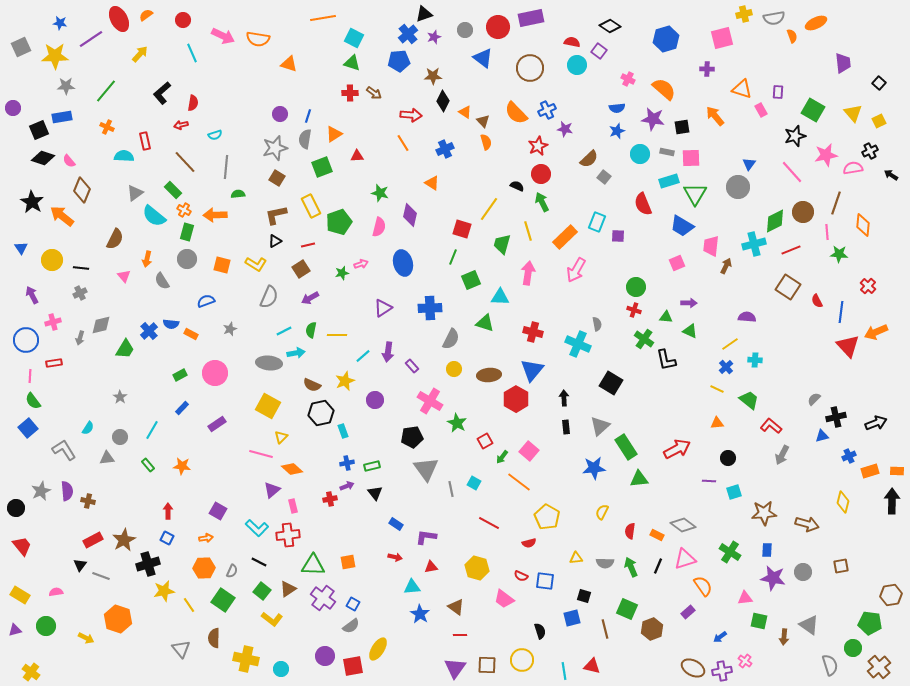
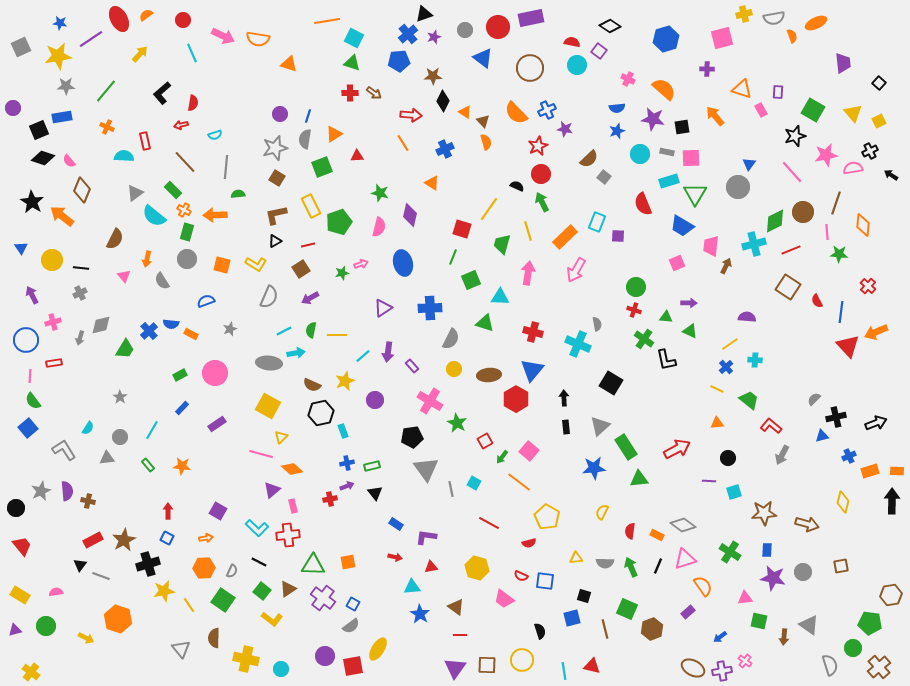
orange line at (323, 18): moved 4 px right, 3 px down
yellow star at (55, 56): moved 3 px right; rotated 8 degrees counterclockwise
